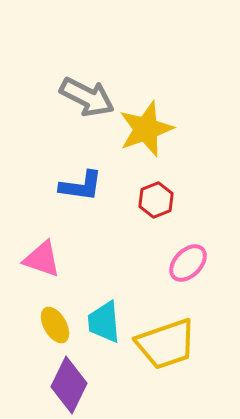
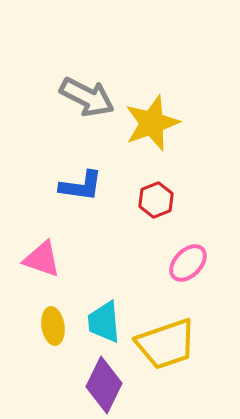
yellow star: moved 6 px right, 6 px up
yellow ellipse: moved 2 px left, 1 px down; rotated 21 degrees clockwise
purple diamond: moved 35 px right
